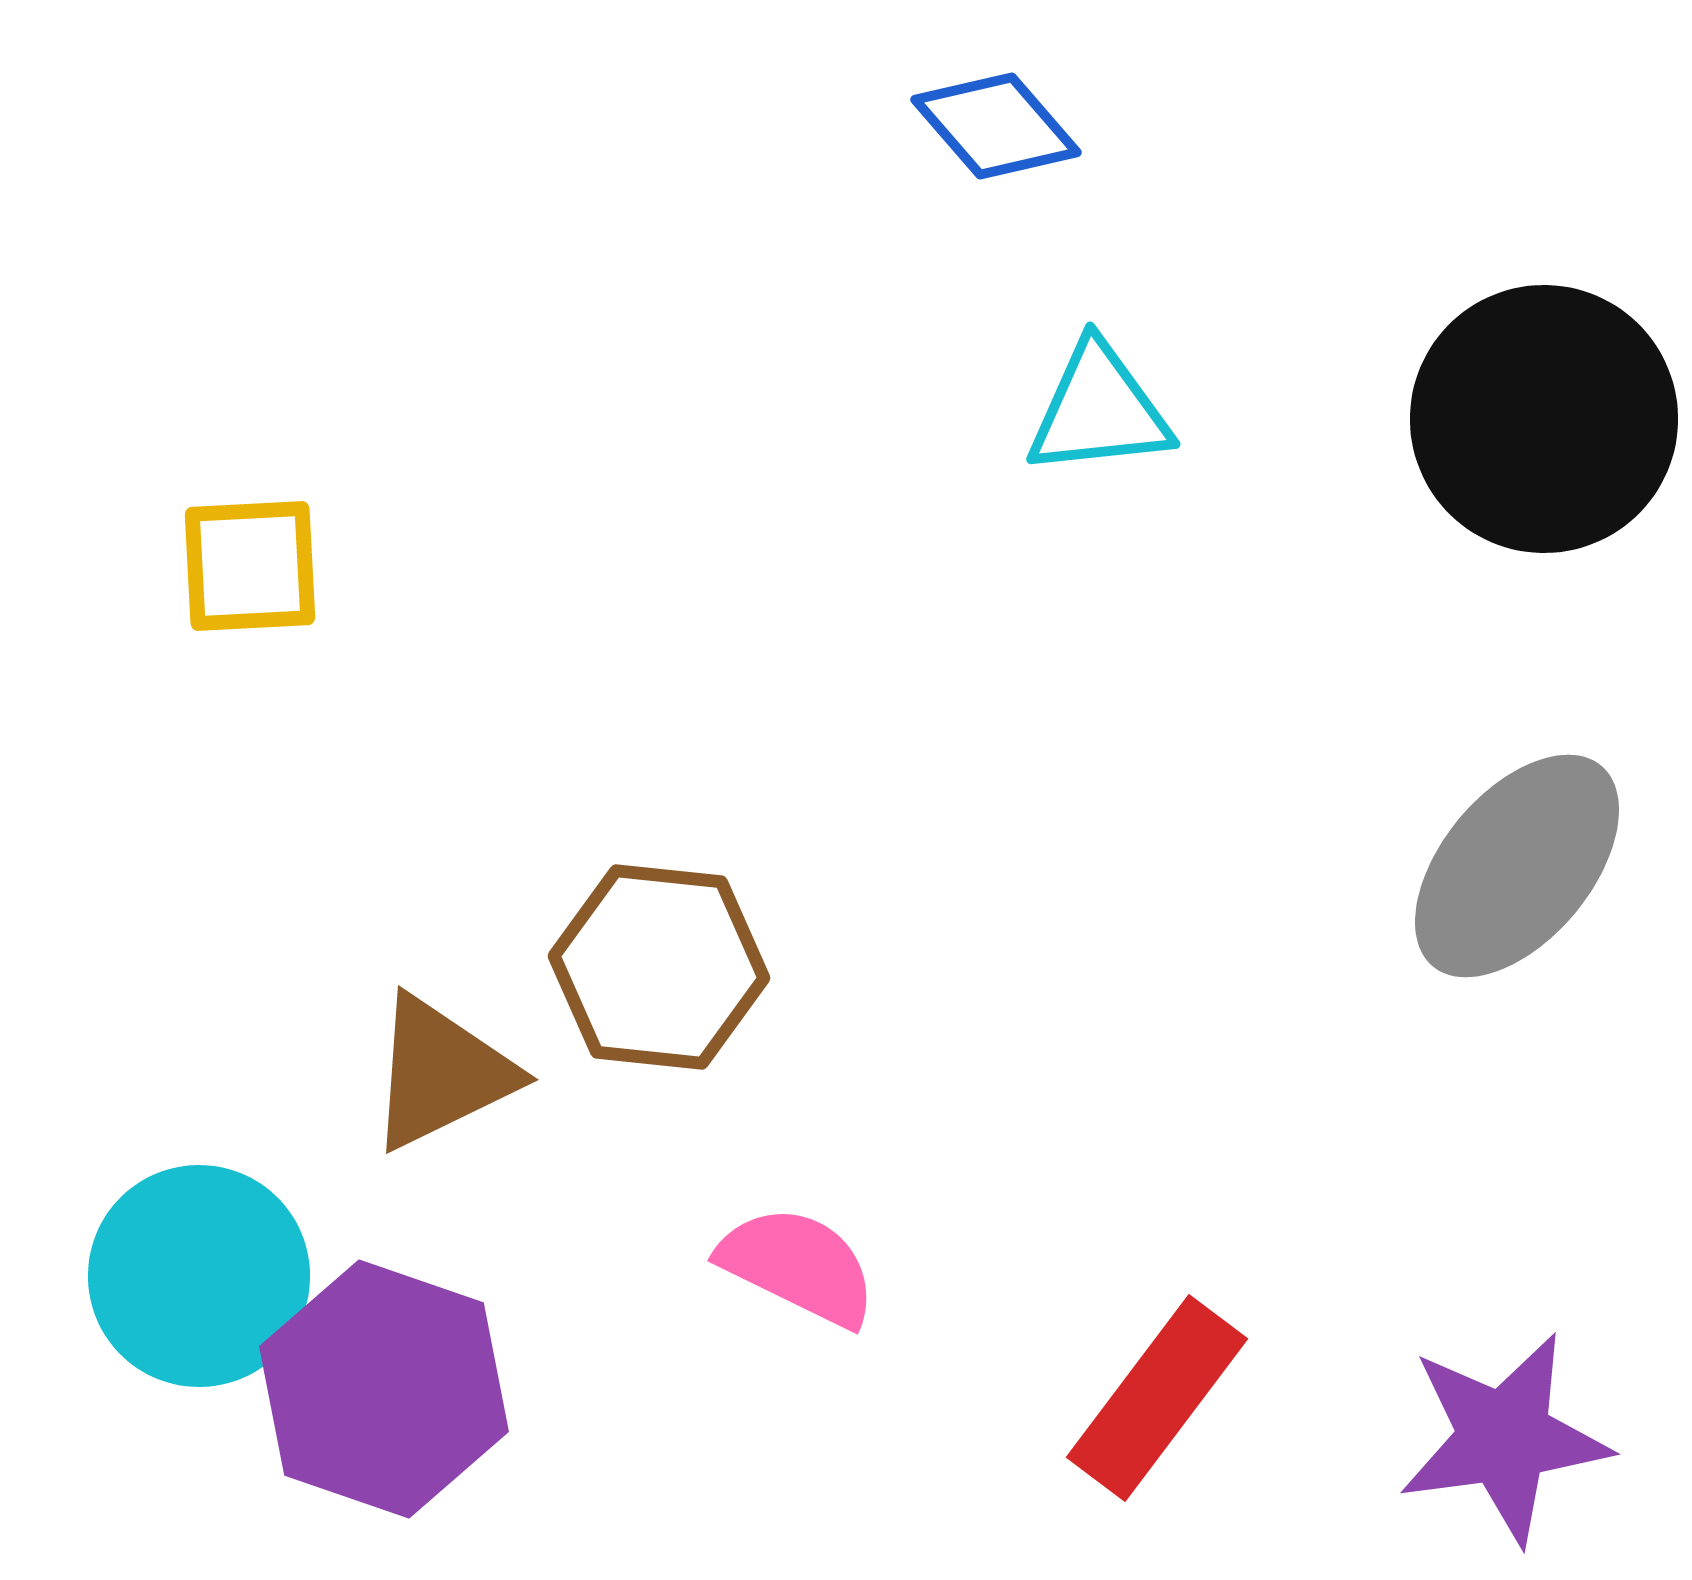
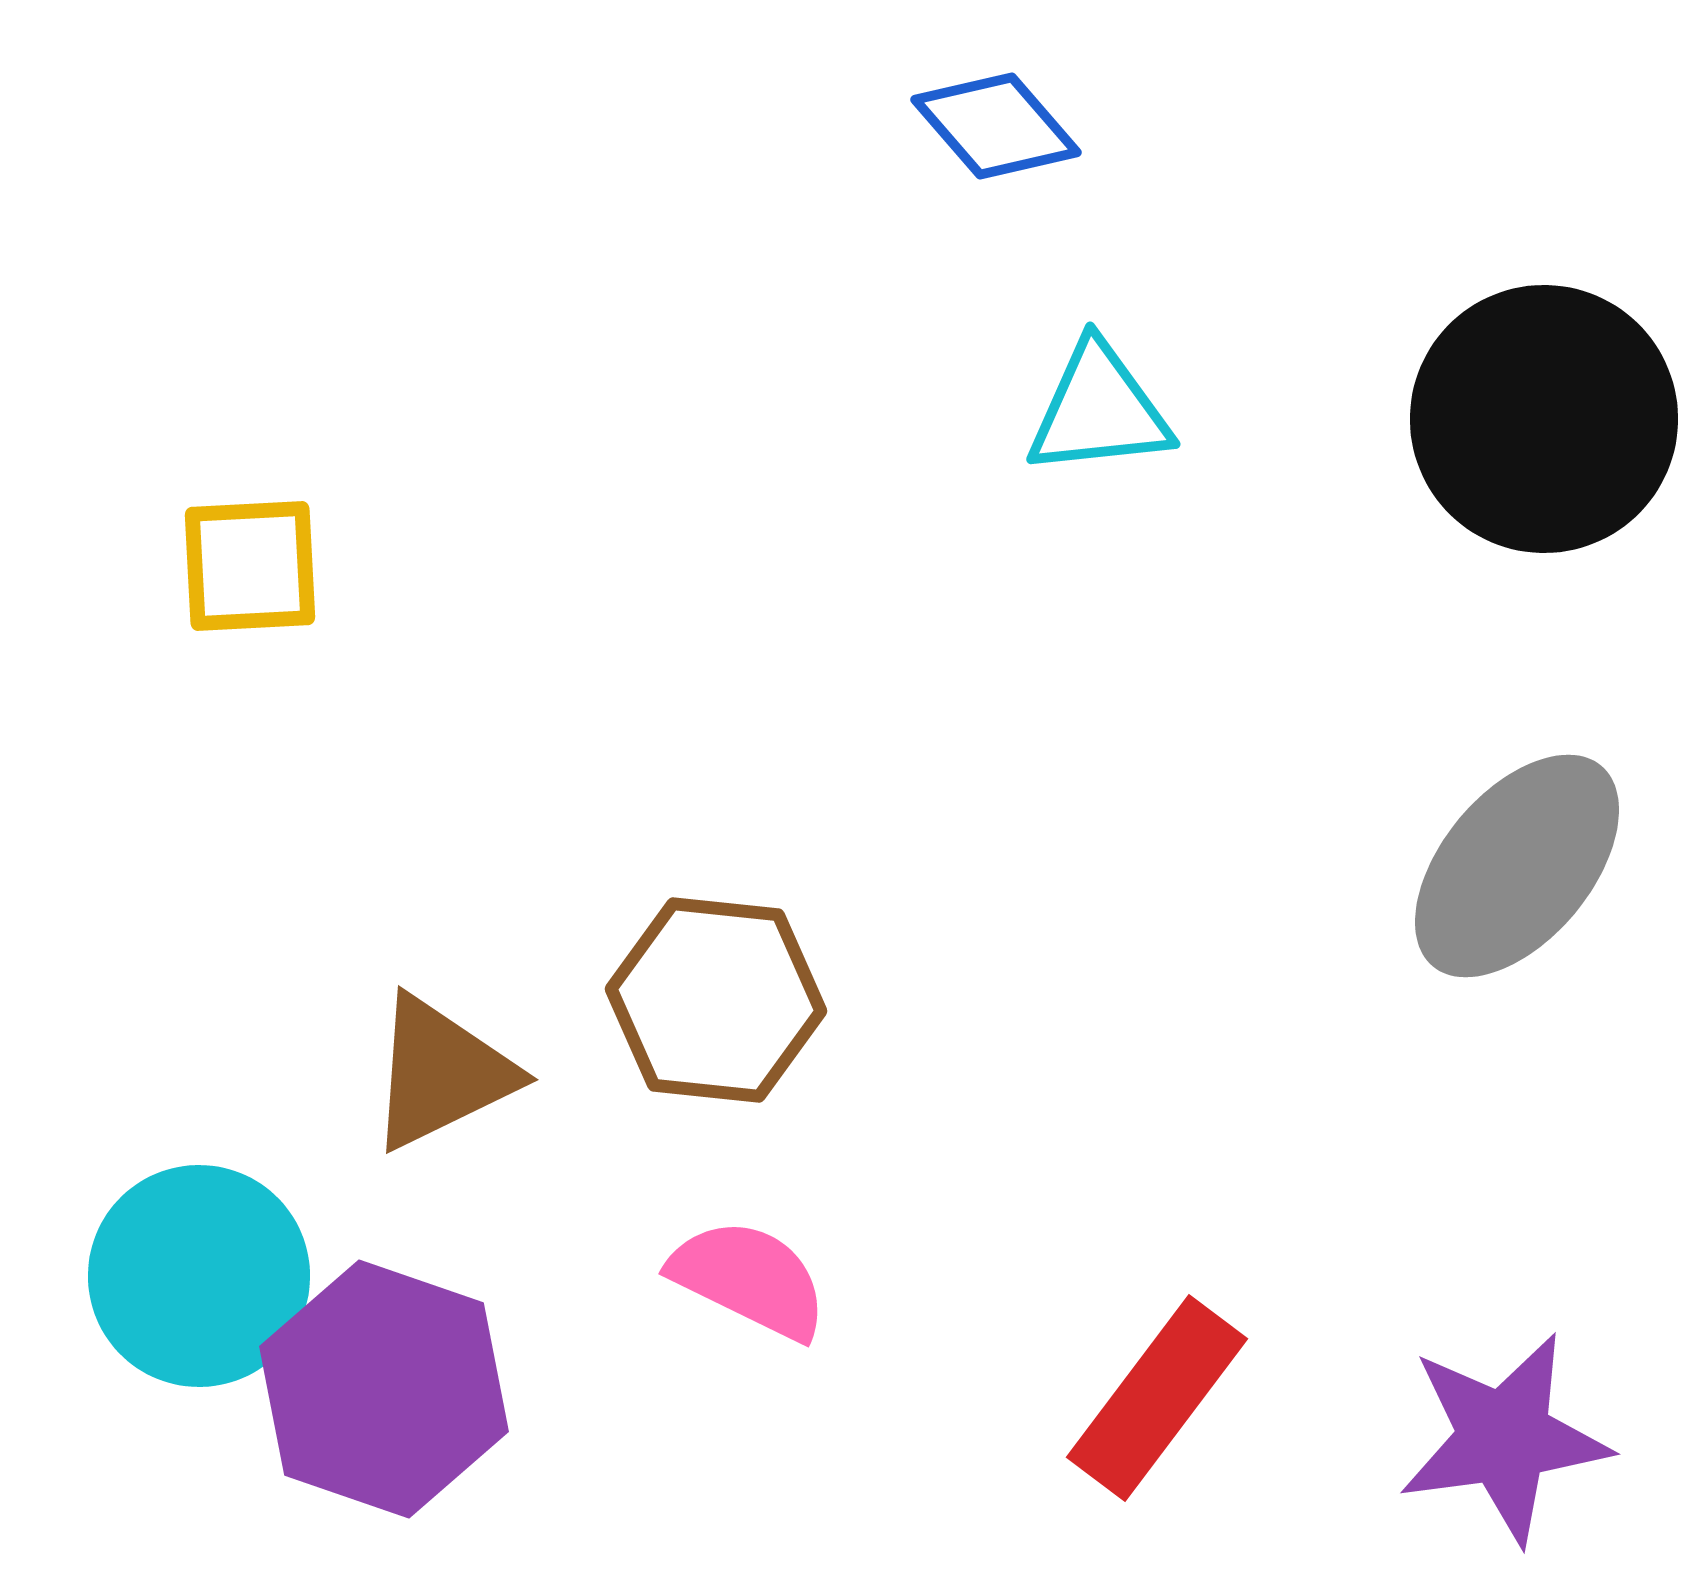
brown hexagon: moved 57 px right, 33 px down
pink semicircle: moved 49 px left, 13 px down
